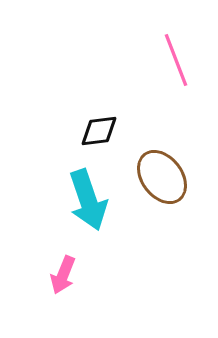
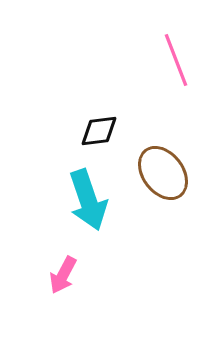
brown ellipse: moved 1 px right, 4 px up
pink arrow: rotated 6 degrees clockwise
